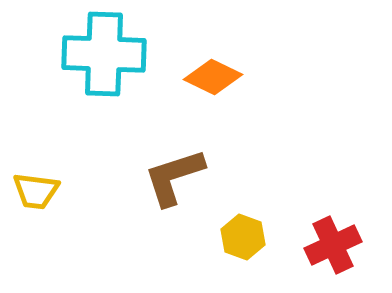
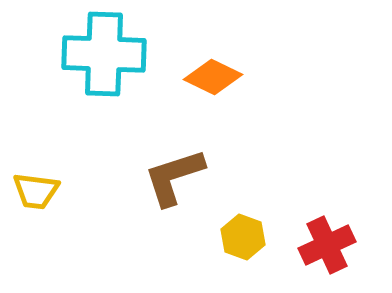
red cross: moved 6 px left
